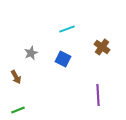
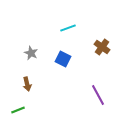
cyan line: moved 1 px right, 1 px up
gray star: rotated 24 degrees counterclockwise
brown arrow: moved 11 px right, 7 px down; rotated 16 degrees clockwise
purple line: rotated 25 degrees counterclockwise
